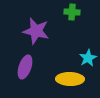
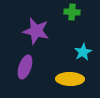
cyan star: moved 5 px left, 6 px up
